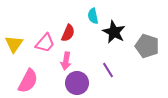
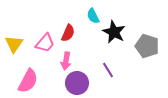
cyan semicircle: rotated 14 degrees counterclockwise
